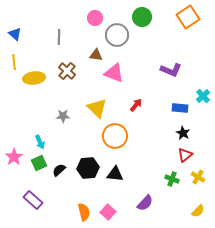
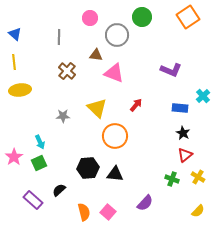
pink circle: moved 5 px left
yellow ellipse: moved 14 px left, 12 px down
black semicircle: moved 20 px down
